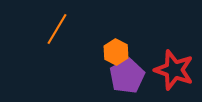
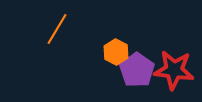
red star: rotated 12 degrees counterclockwise
purple pentagon: moved 10 px right, 6 px up; rotated 8 degrees counterclockwise
